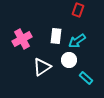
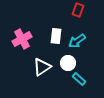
white circle: moved 1 px left, 3 px down
cyan rectangle: moved 7 px left, 1 px down
